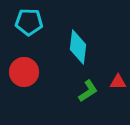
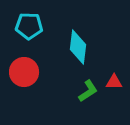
cyan pentagon: moved 4 px down
red triangle: moved 4 px left
